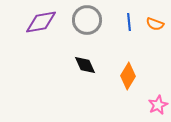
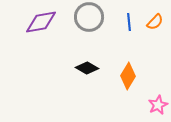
gray circle: moved 2 px right, 3 px up
orange semicircle: moved 2 px up; rotated 66 degrees counterclockwise
black diamond: moved 2 px right, 3 px down; rotated 35 degrees counterclockwise
